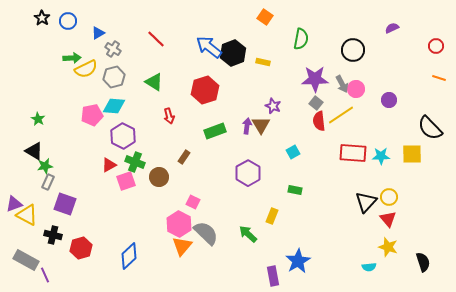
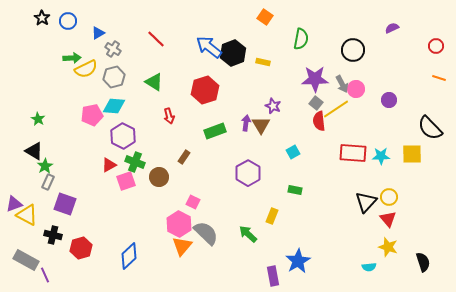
yellow line at (341, 115): moved 5 px left, 6 px up
purple arrow at (247, 126): moved 1 px left, 3 px up
green star at (45, 166): rotated 21 degrees counterclockwise
